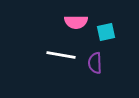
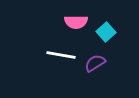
cyan square: rotated 30 degrees counterclockwise
purple semicircle: rotated 60 degrees clockwise
